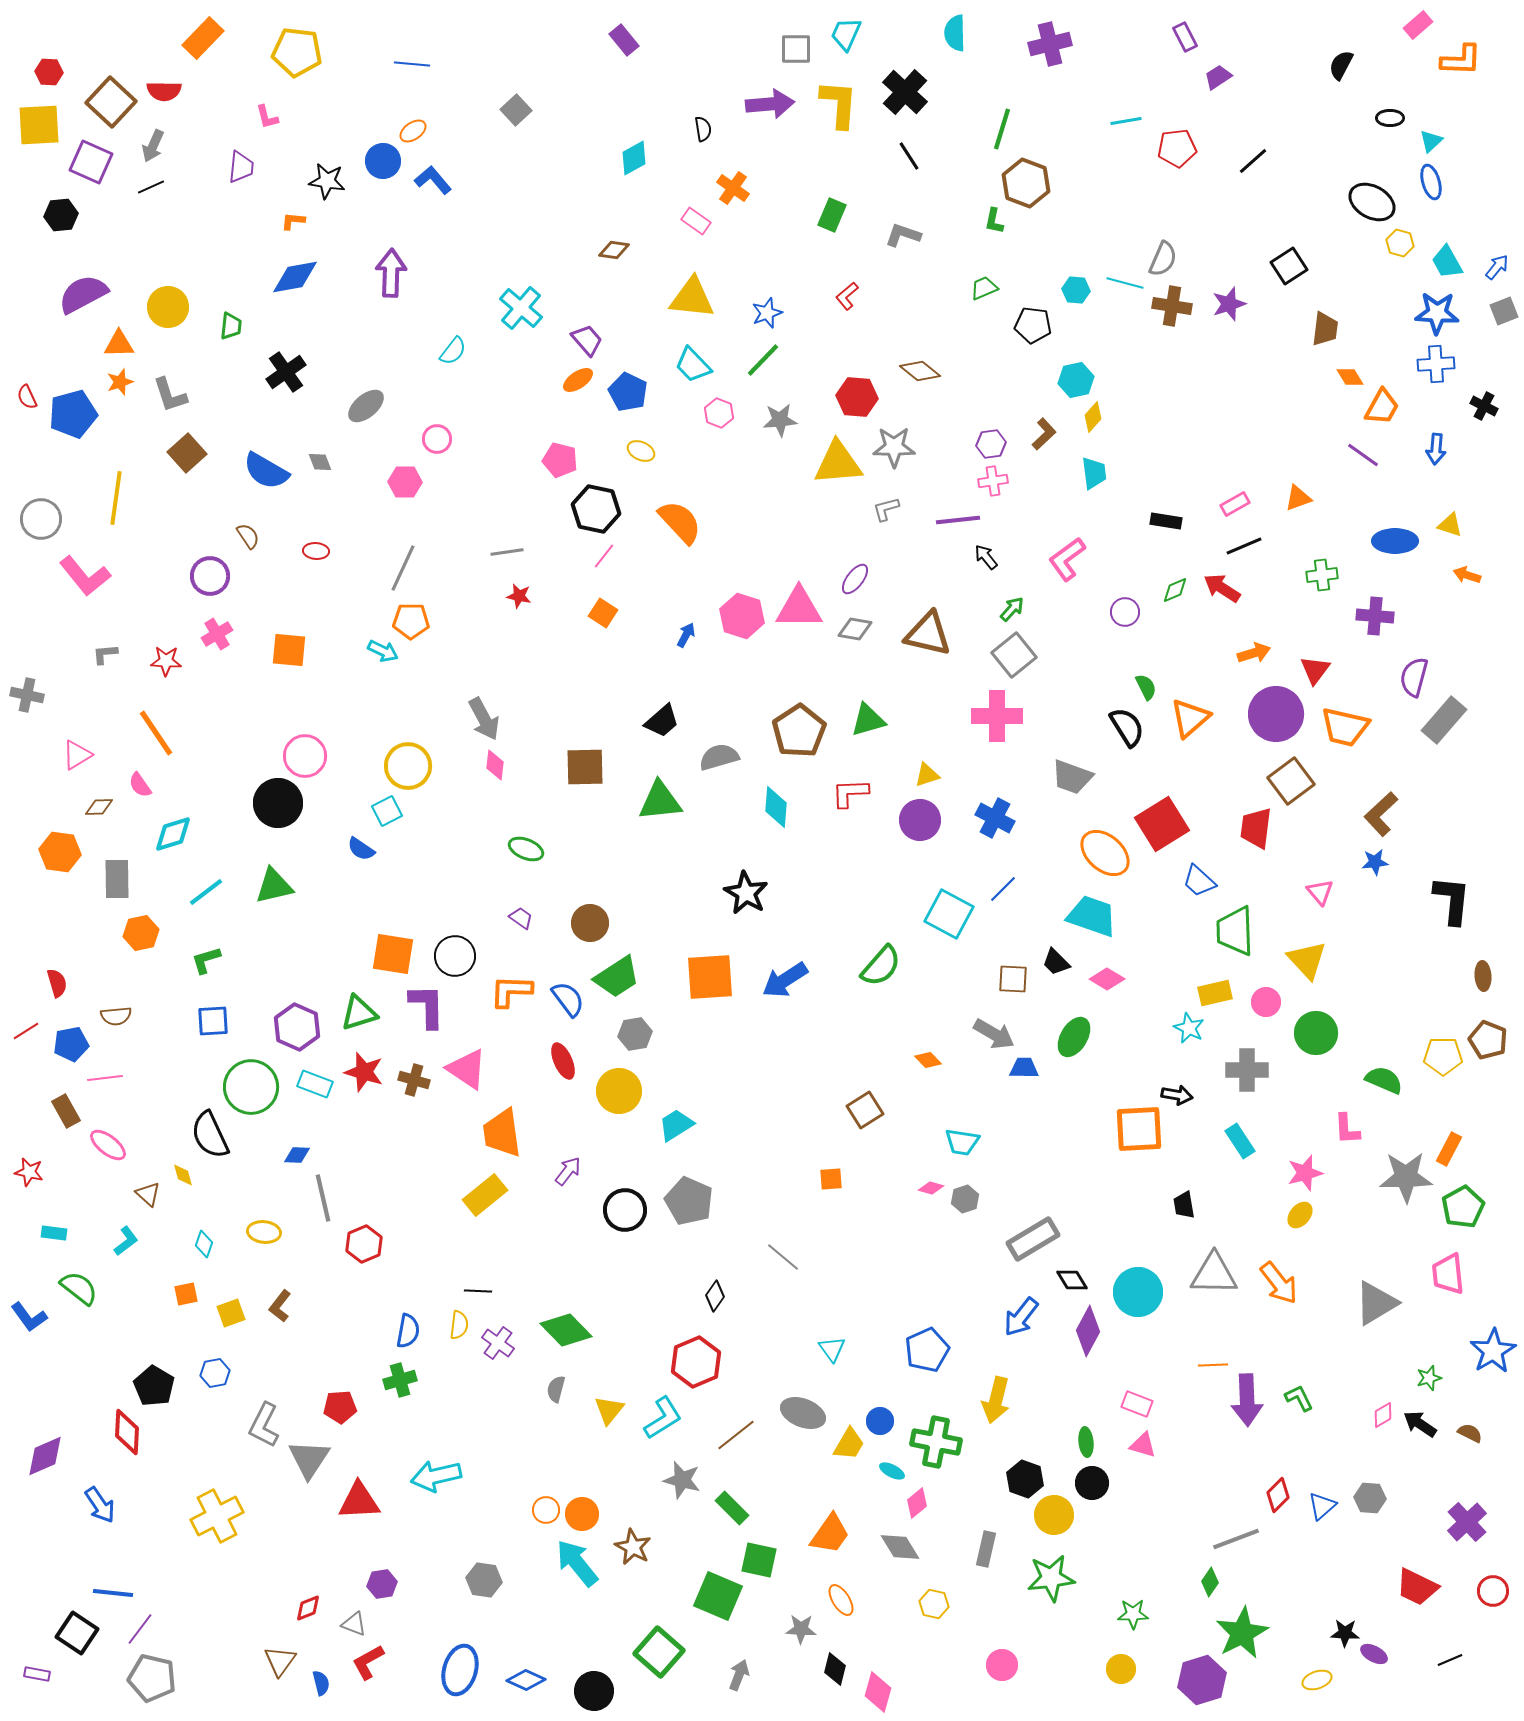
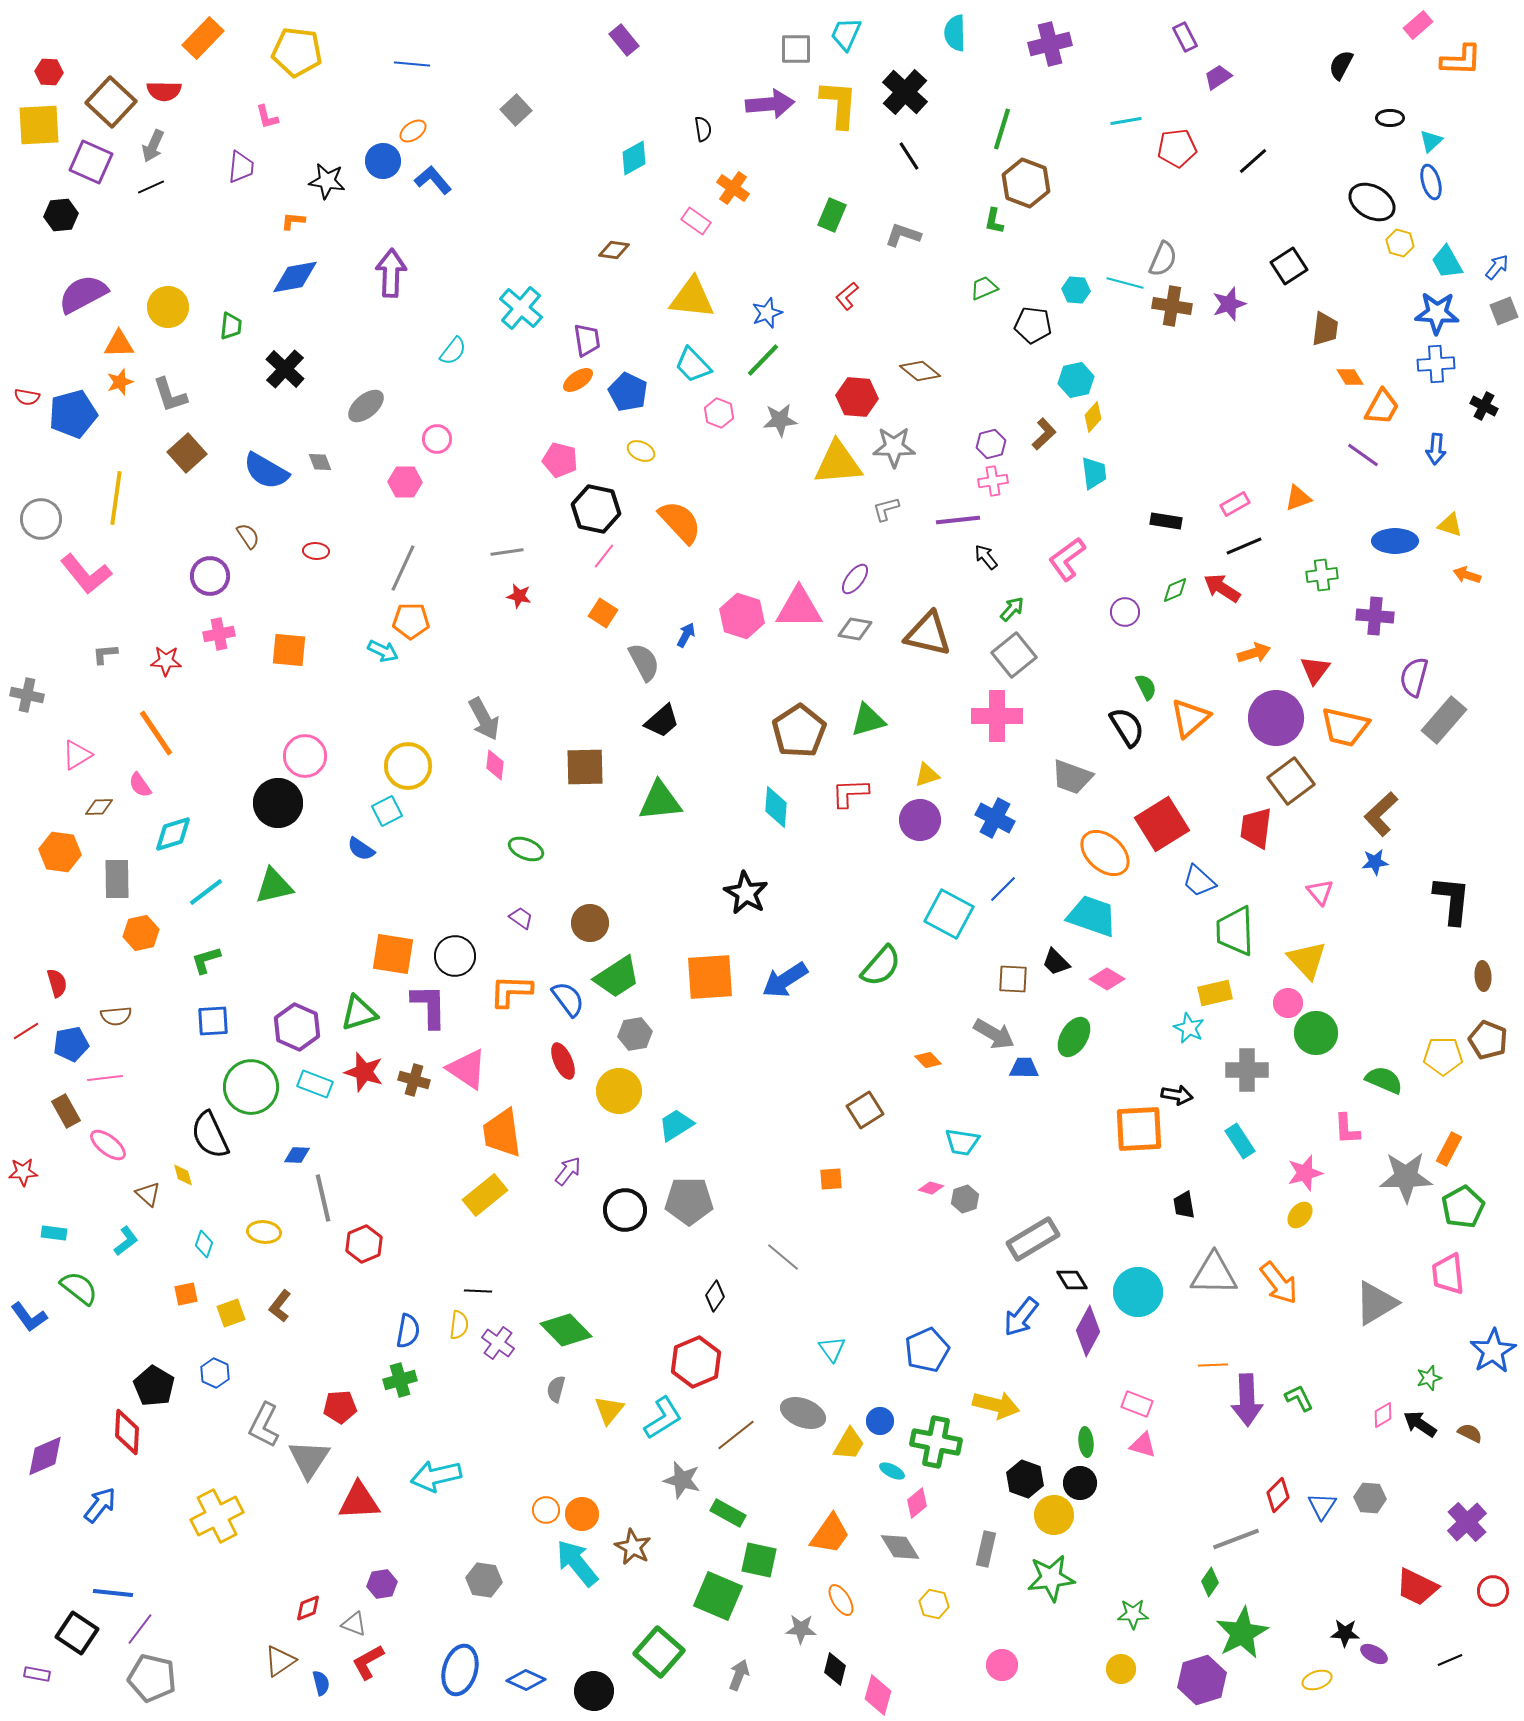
purple trapezoid at (587, 340): rotated 32 degrees clockwise
black cross at (286, 372): moved 1 px left, 3 px up; rotated 12 degrees counterclockwise
red semicircle at (27, 397): rotated 55 degrees counterclockwise
purple hexagon at (991, 444): rotated 8 degrees counterclockwise
pink L-shape at (85, 576): moved 1 px right, 2 px up
pink cross at (217, 634): moved 2 px right; rotated 20 degrees clockwise
purple circle at (1276, 714): moved 4 px down
gray semicircle at (719, 757): moved 75 px left, 95 px up; rotated 78 degrees clockwise
pink circle at (1266, 1002): moved 22 px right, 1 px down
purple L-shape at (427, 1006): moved 2 px right
red star at (29, 1172): moved 6 px left; rotated 16 degrees counterclockwise
gray pentagon at (689, 1201): rotated 24 degrees counterclockwise
blue hexagon at (215, 1373): rotated 24 degrees counterclockwise
yellow arrow at (996, 1400): moved 5 px down; rotated 90 degrees counterclockwise
black circle at (1092, 1483): moved 12 px left
blue arrow at (100, 1505): rotated 108 degrees counterclockwise
blue triangle at (1322, 1506): rotated 16 degrees counterclockwise
green rectangle at (732, 1508): moved 4 px left, 5 px down; rotated 16 degrees counterclockwise
brown triangle at (280, 1661): rotated 20 degrees clockwise
pink diamond at (878, 1692): moved 3 px down
